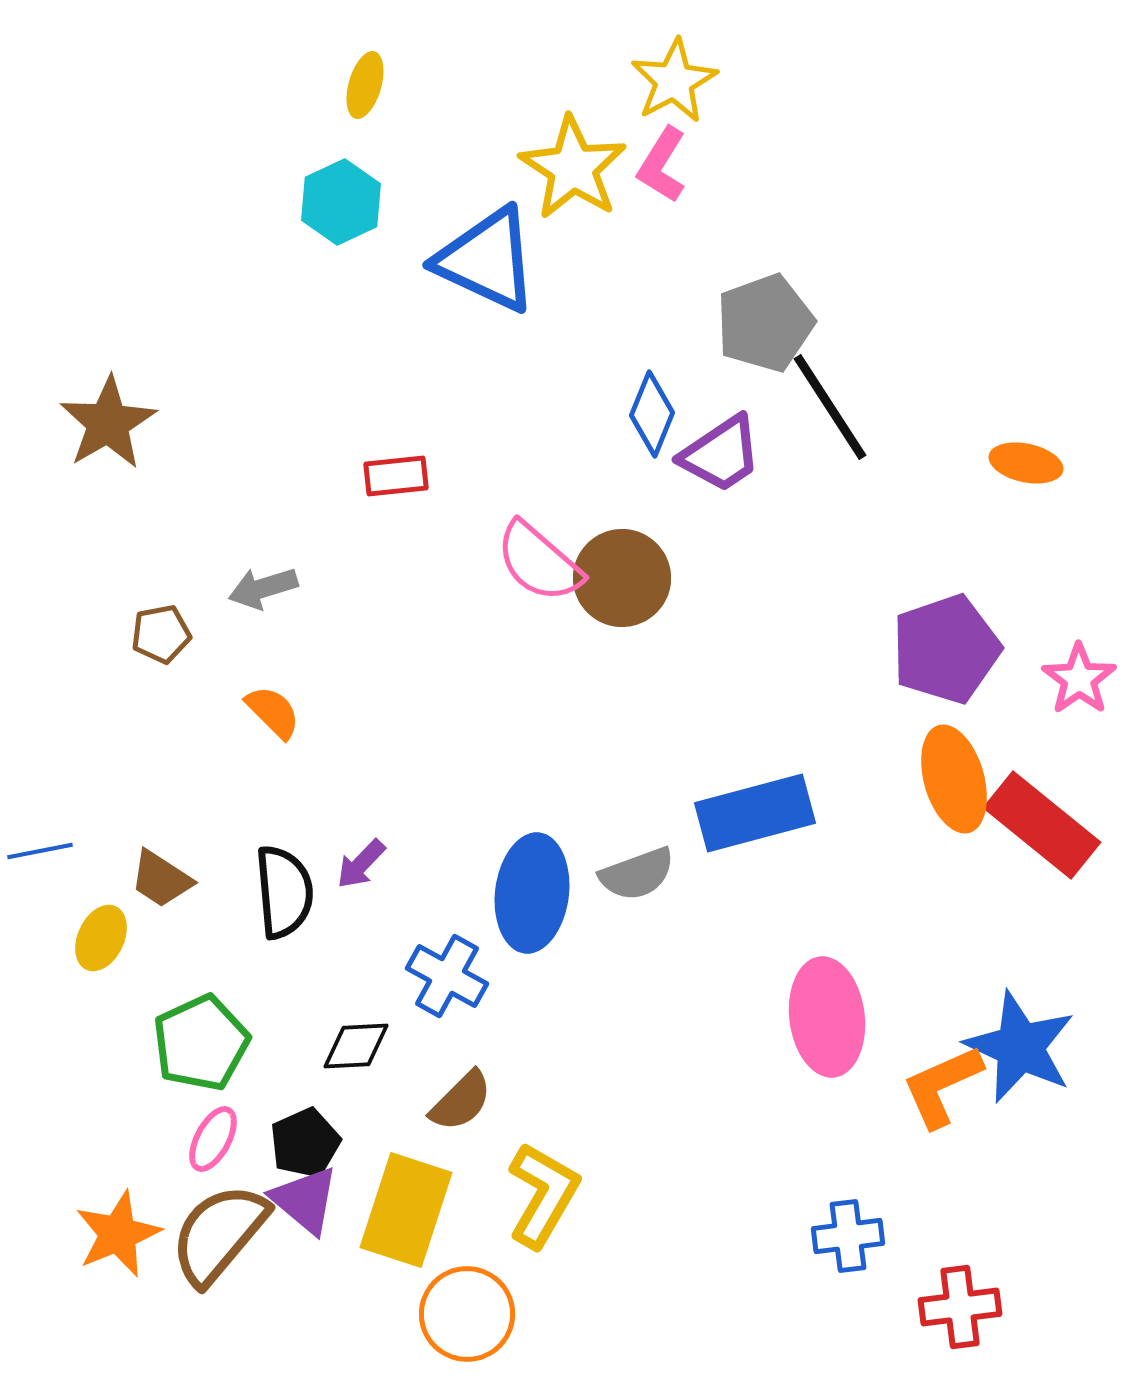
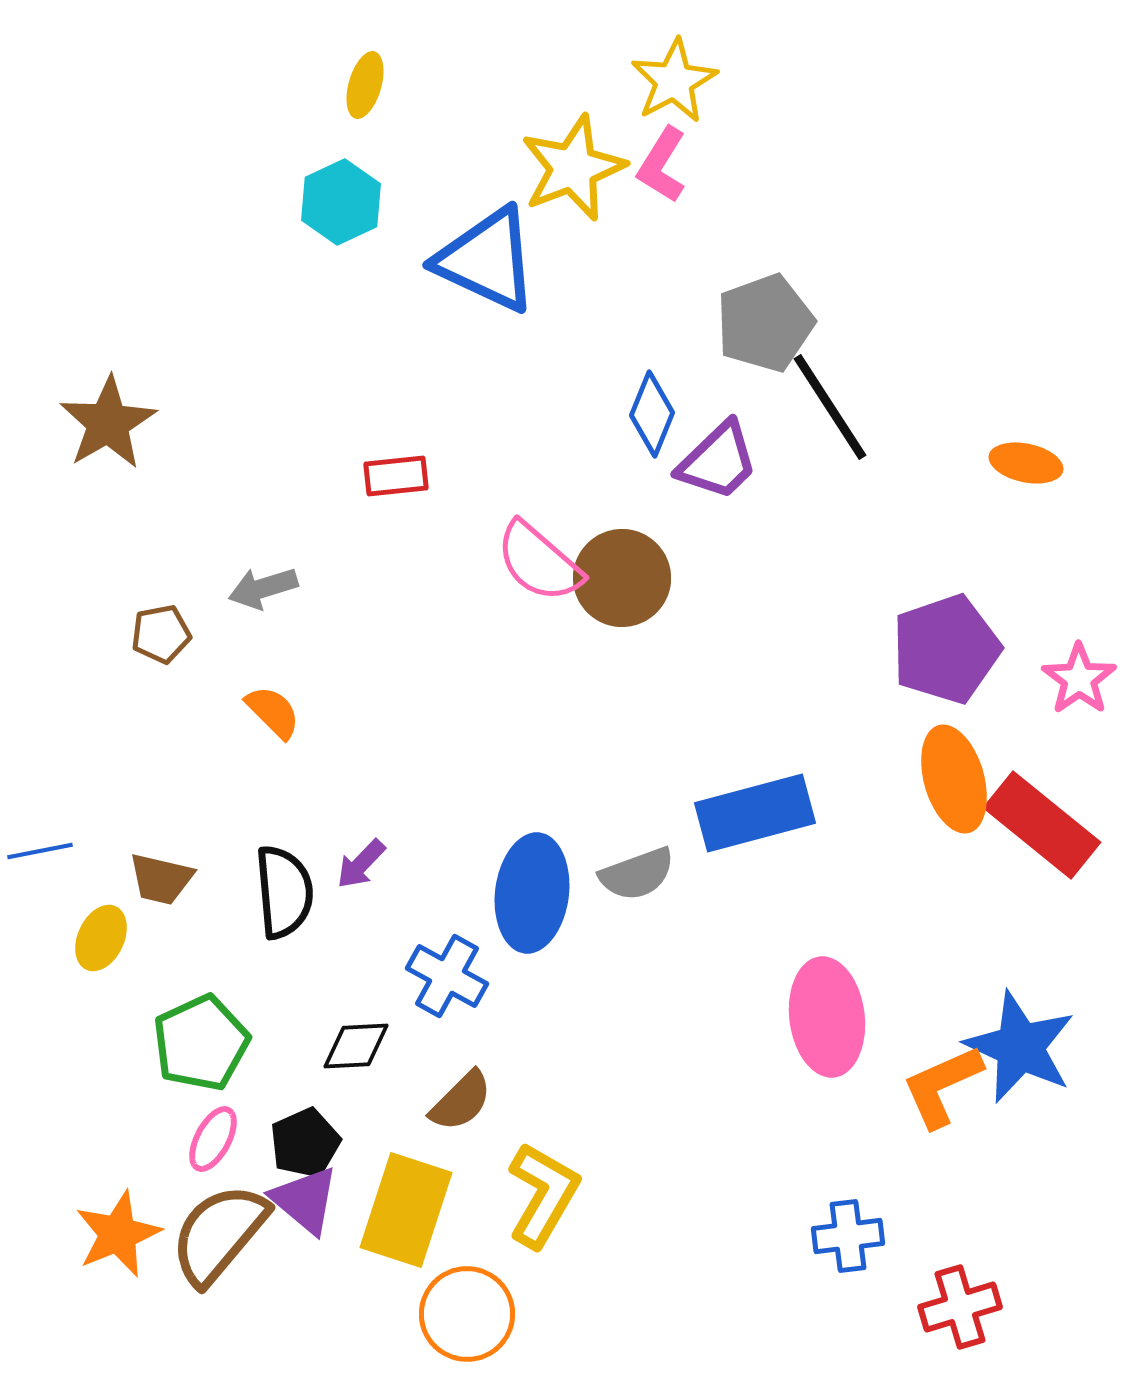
yellow star at (573, 168): rotated 18 degrees clockwise
purple trapezoid at (721, 454): moved 3 px left, 7 px down; rotated 10 degrees counterclockwise
brown trapezoid at (161, 879): rotated 20 degrees counterclockwise
red cross at (960, 1307): rotated 10 degrees counterclockwise
